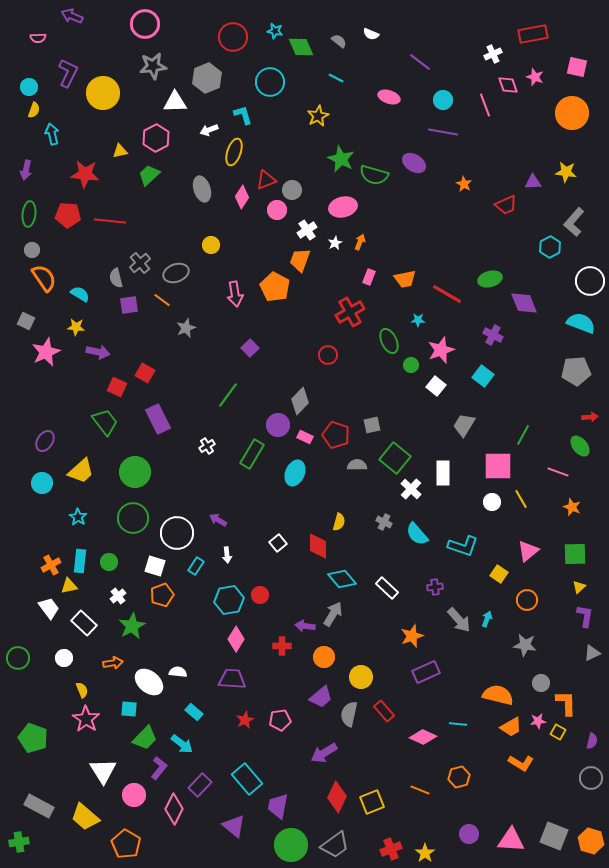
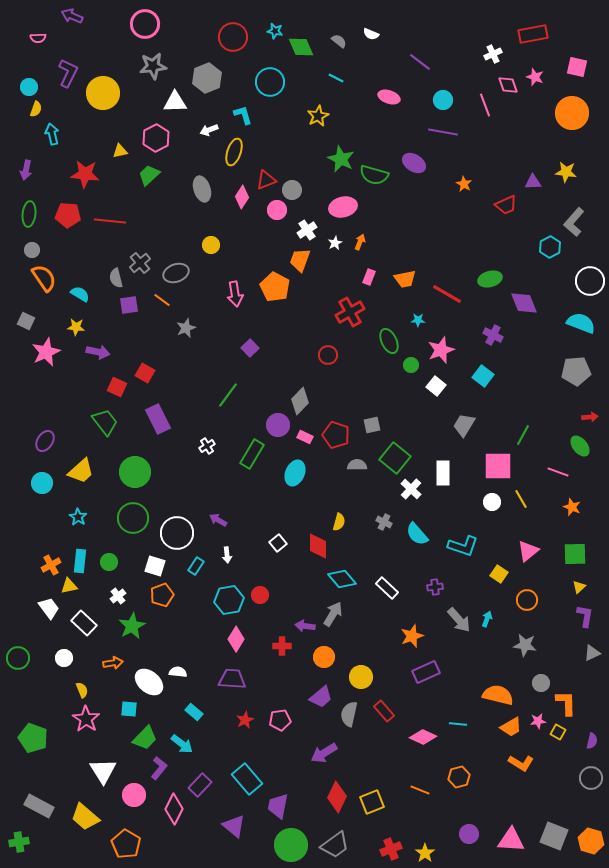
yellow semicircle at (34, 110): moved 2 px right, 1 px up
